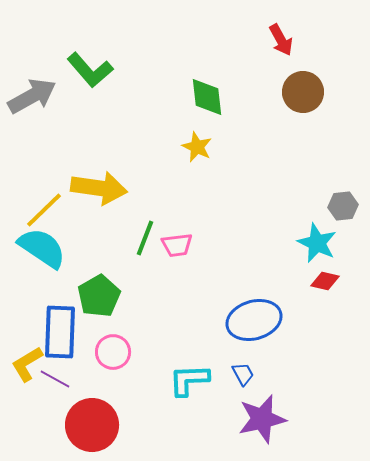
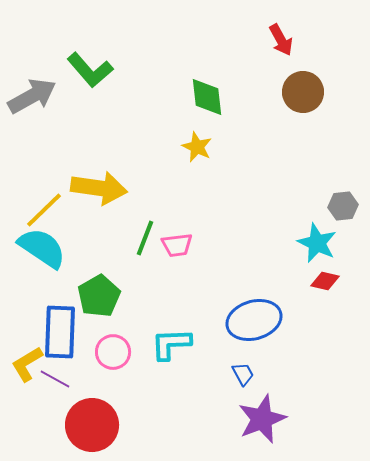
cyan L-shape: moved 18 px left, 36 px up
purple star: rotated 9 degrees counterclockwise
